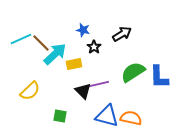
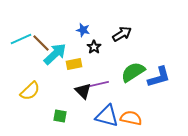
blue L-shape: rotated 105 degrees counterclockwise
